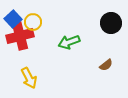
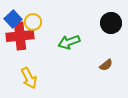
red cross: rotated 8 degrees clockwise
